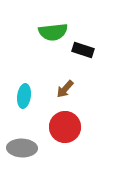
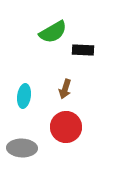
green semicircle: rotated 24 degrees counterclockwise
black rectangle: rotated 15 degrees counterclockwise
brown arrow: rotated 24 degrees counterclockwise
red circle: moved 1 px right
